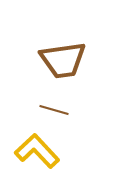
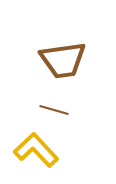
yellow L-shape: moved 1 px left, 1 px up
